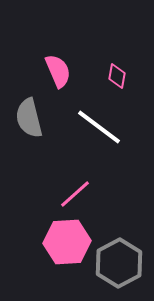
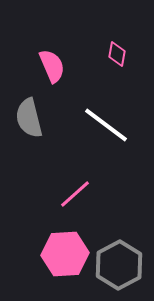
pink semicircle: moved 6 px left, 5 px up
pink diamond: moved 22 px up
white line: moved 7 px right, 2 px up
pink hexagon: moved 2 px left, 12 px down
gray hexagon: moved 2 px down
